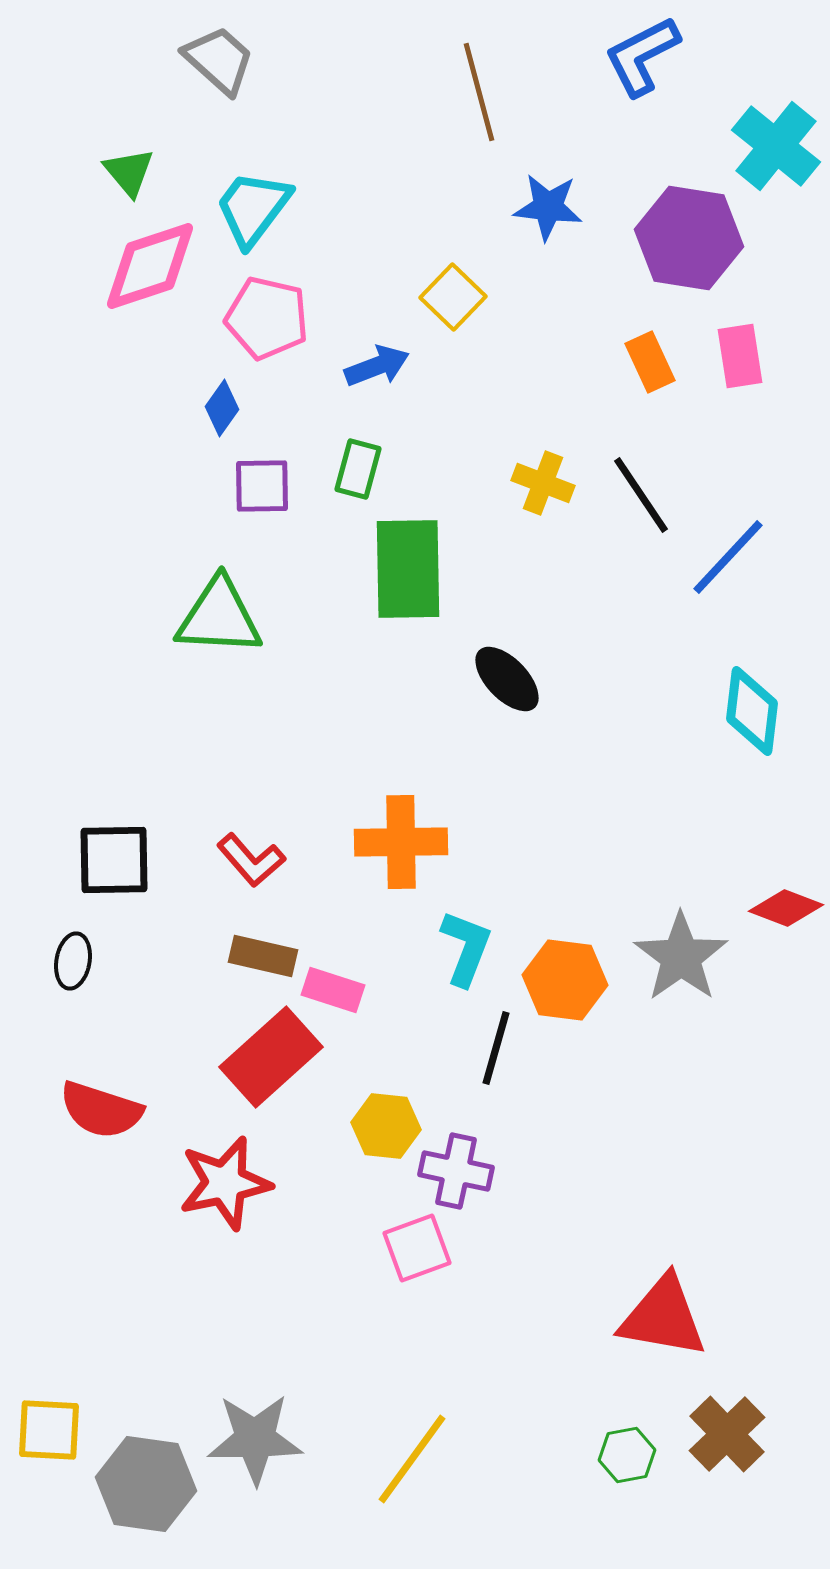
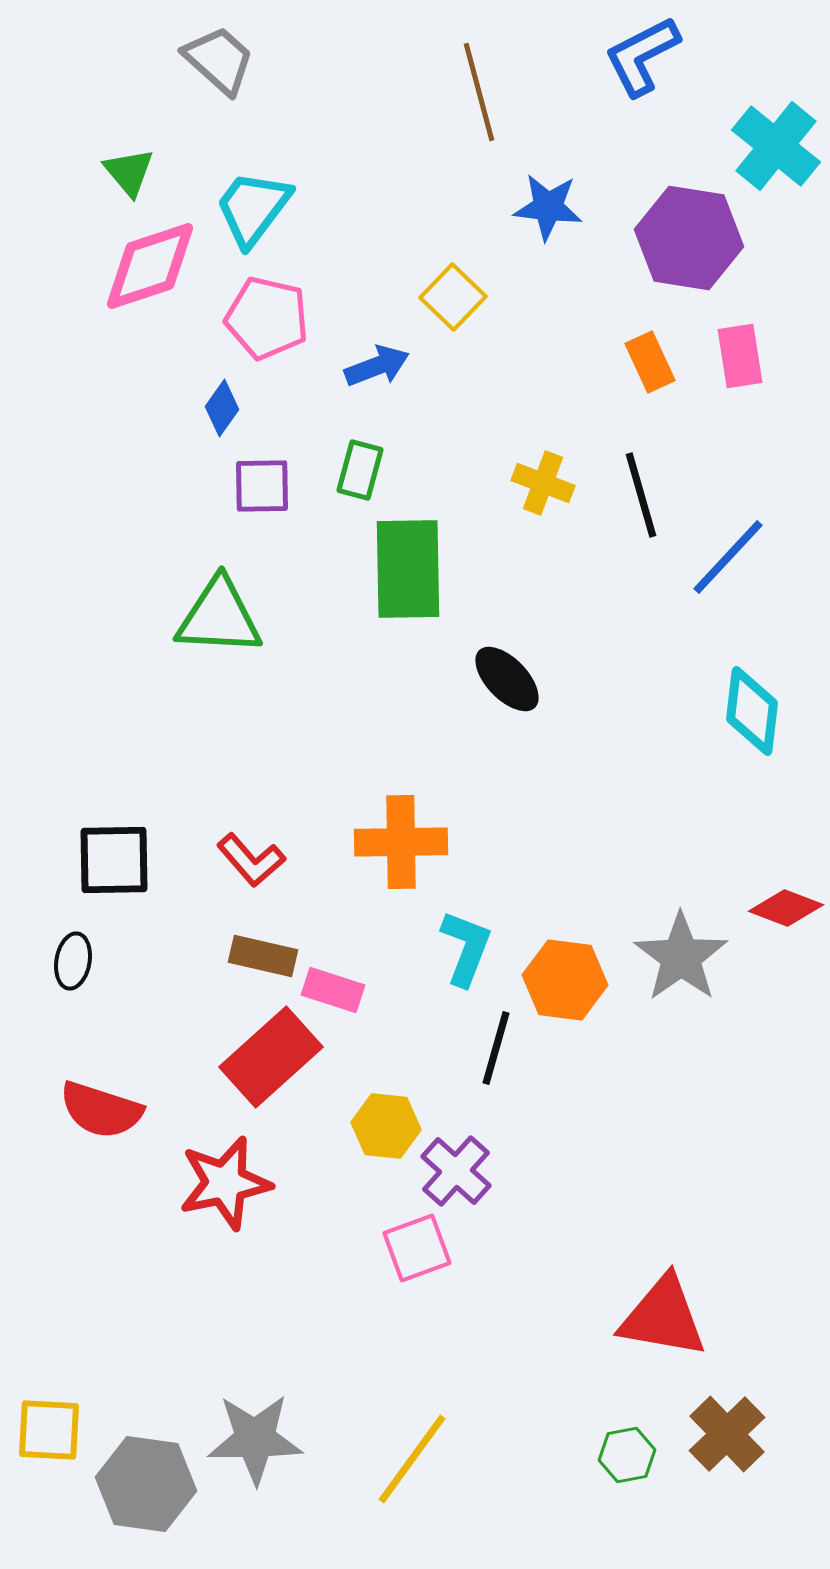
green rectangle at (358, 469): moved 2 px right, 1 px down
black line at (641, 495): rotated 18 degrees clockwise
purple cross at (456, 1171): rotated 30 degrees clockwise
